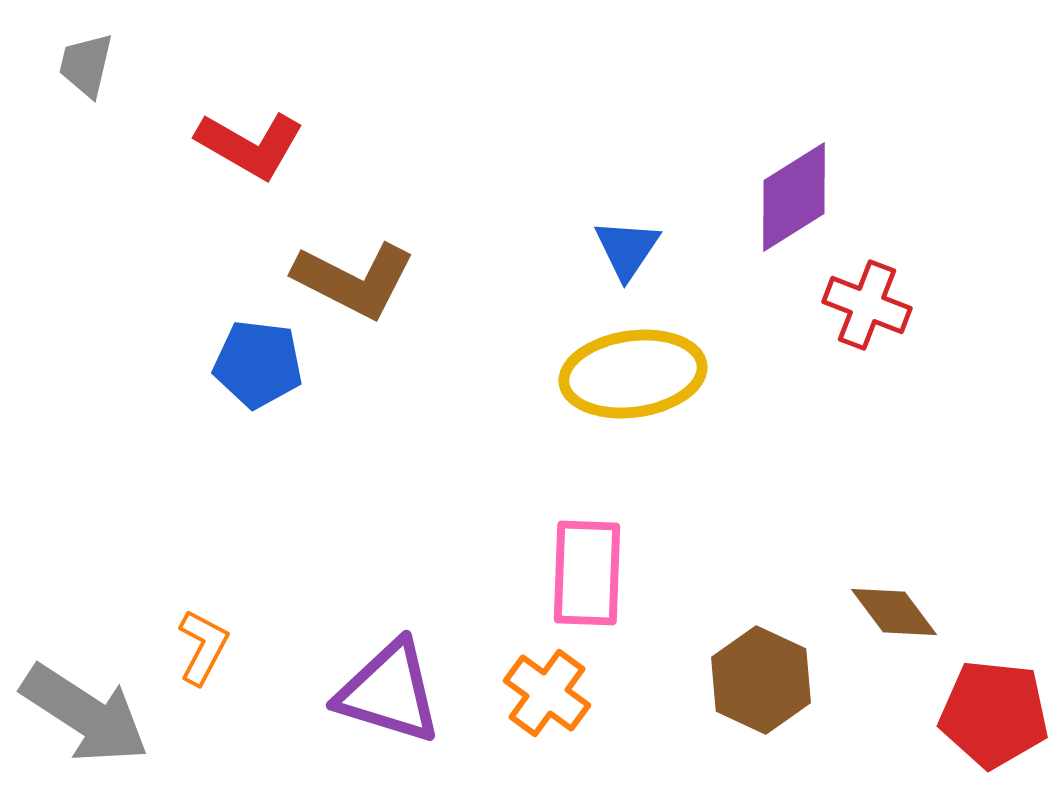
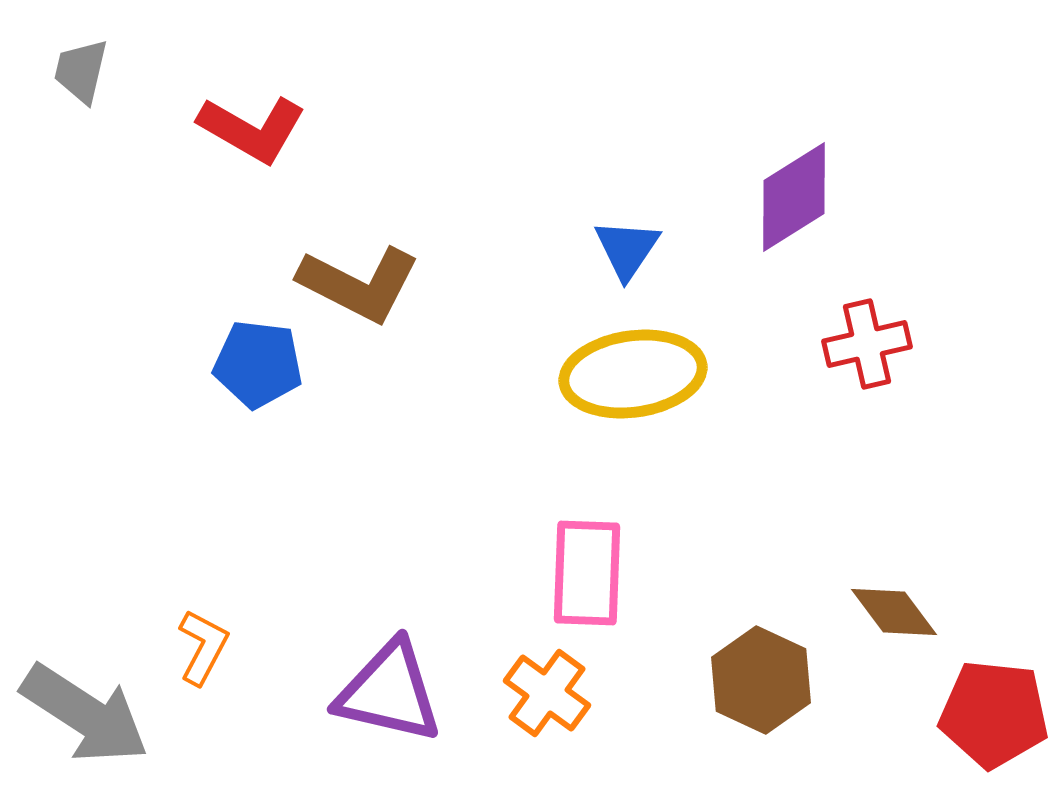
gray trapezoid: moved 5 px left, 6 px down
red L-shape: moved 2 px right, 16 px up
brown L-shape: moved 5 px right, 4 px down
red cross: moved 39 px down; rotated 34 degrees counterclockwise
purple triangle: rotated 4 degrees counterclockwise
